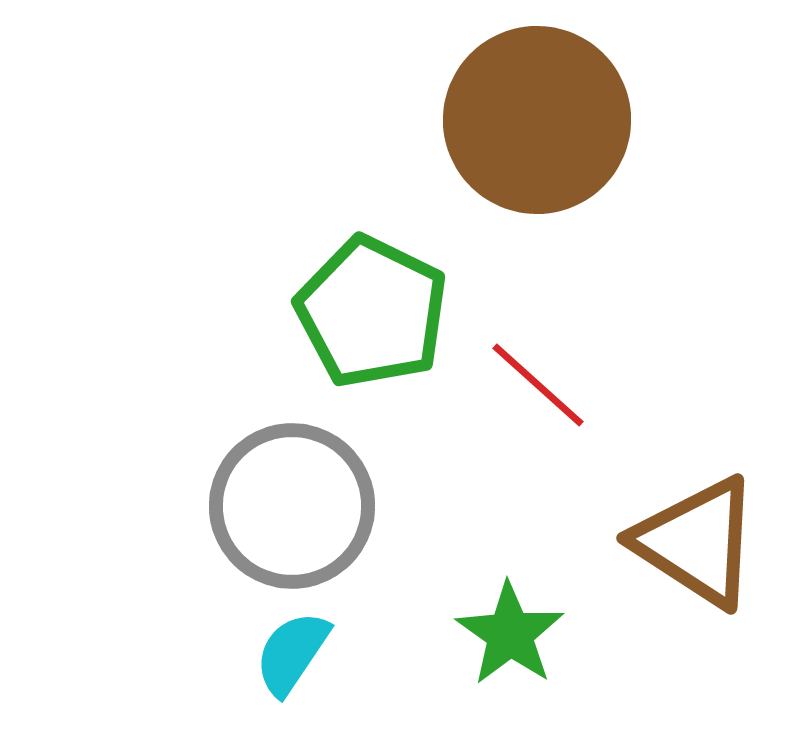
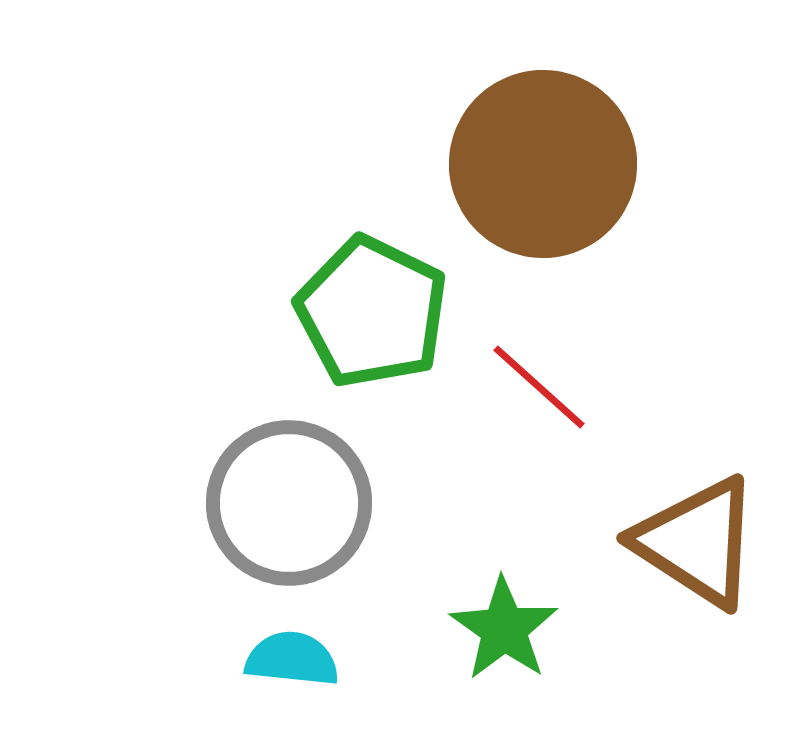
brown circle: moved 6 px right, 44 px down
red line: moved 1 px right, 2 px down
gray circle: moved 3 px left, 3 px up
green star: moved 6 px left, 5 px up
cyan semicircle: moved 6 px down; rotated 62 degrees clockwise
